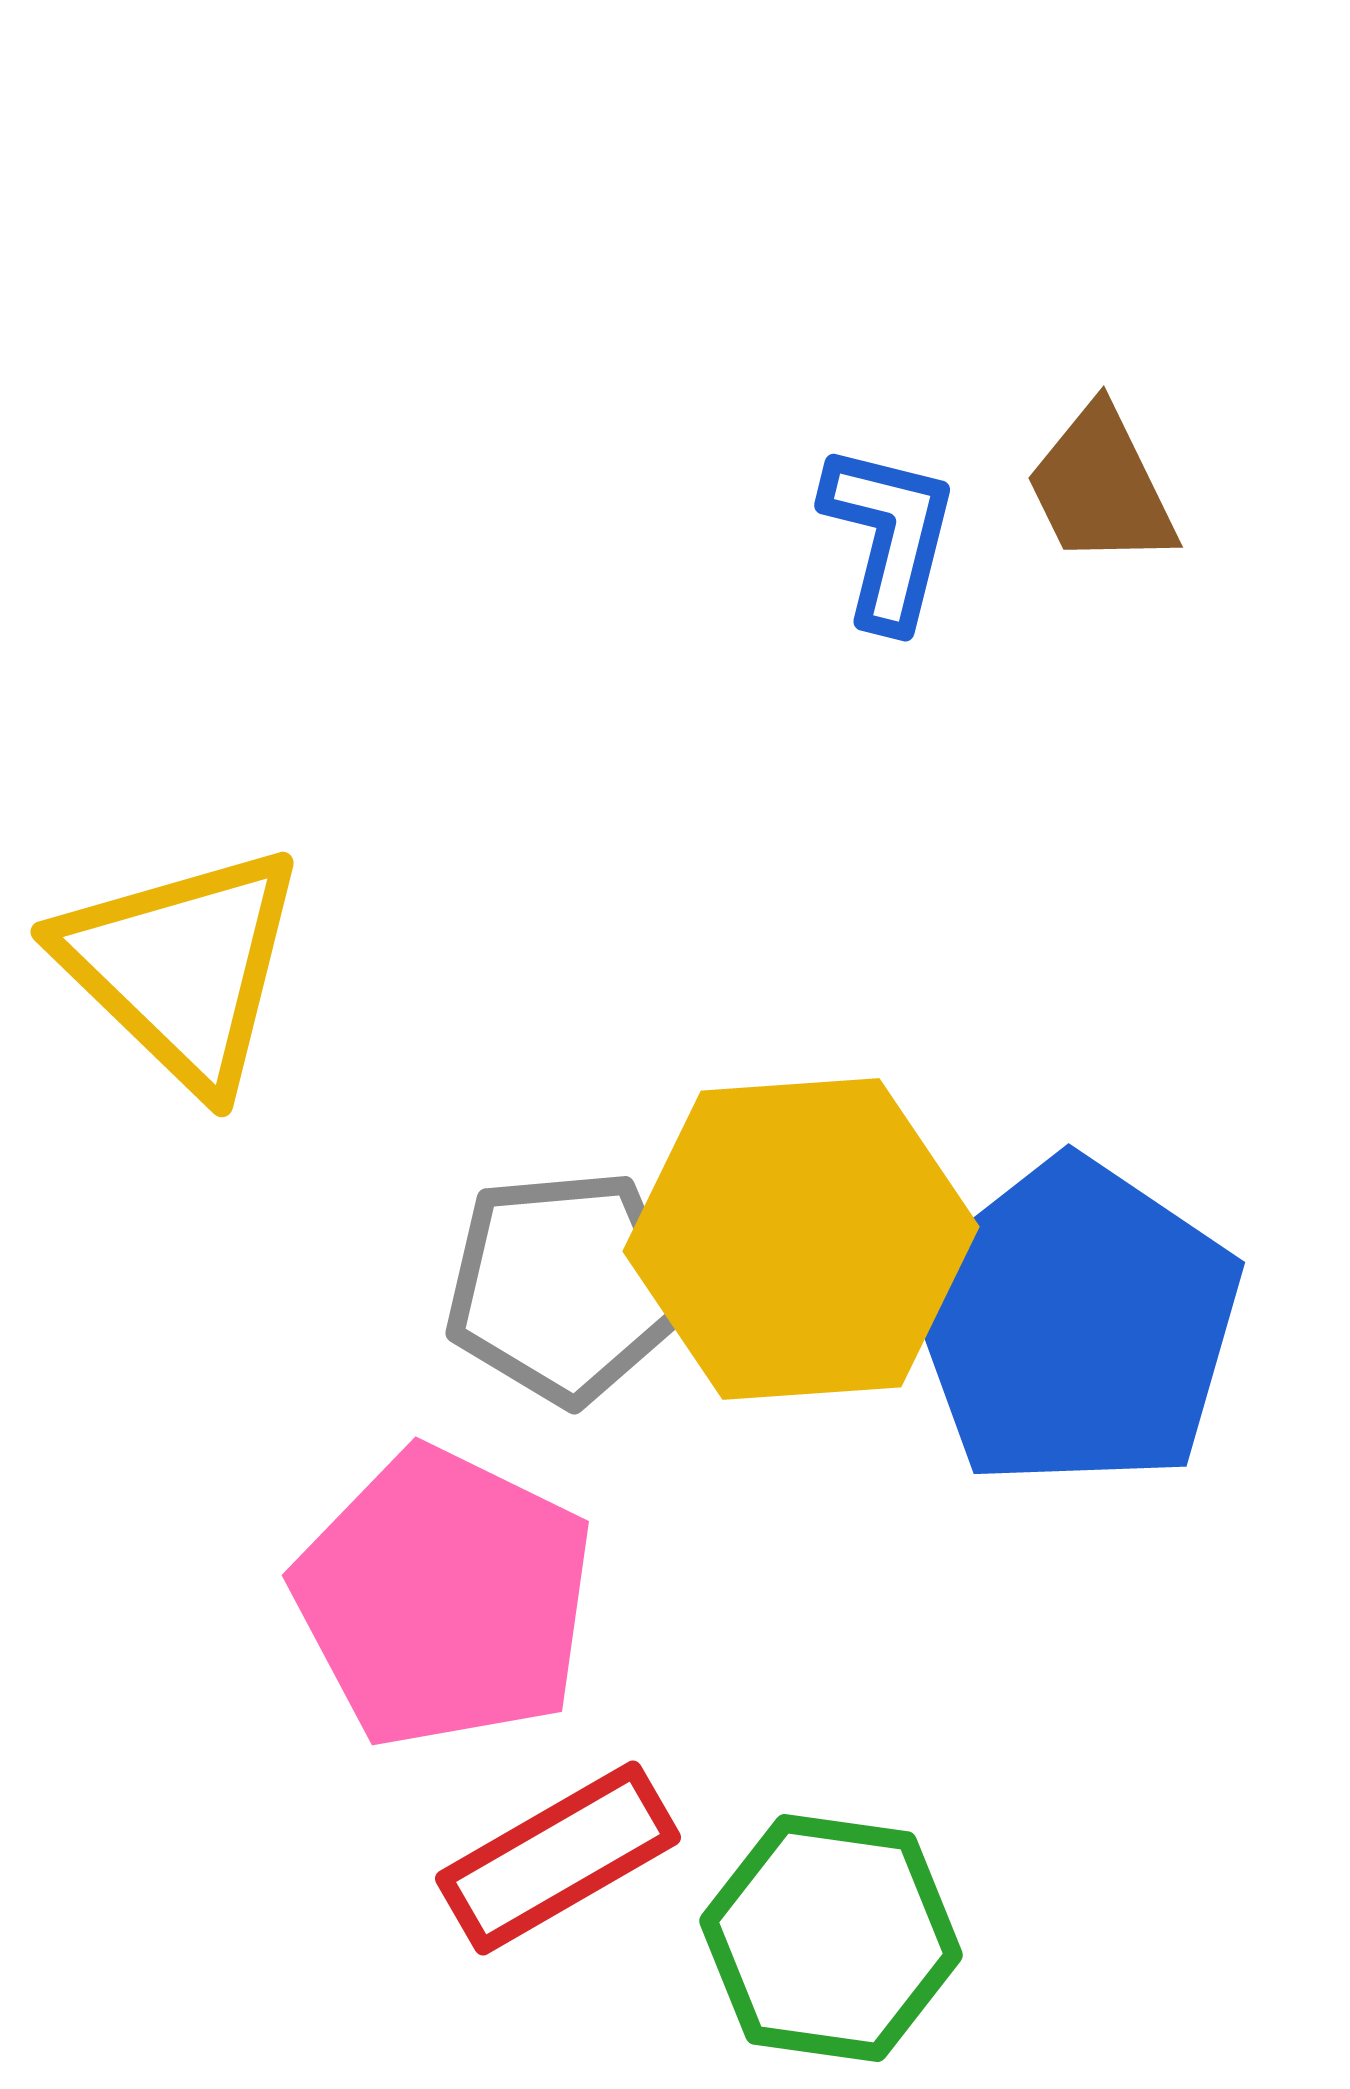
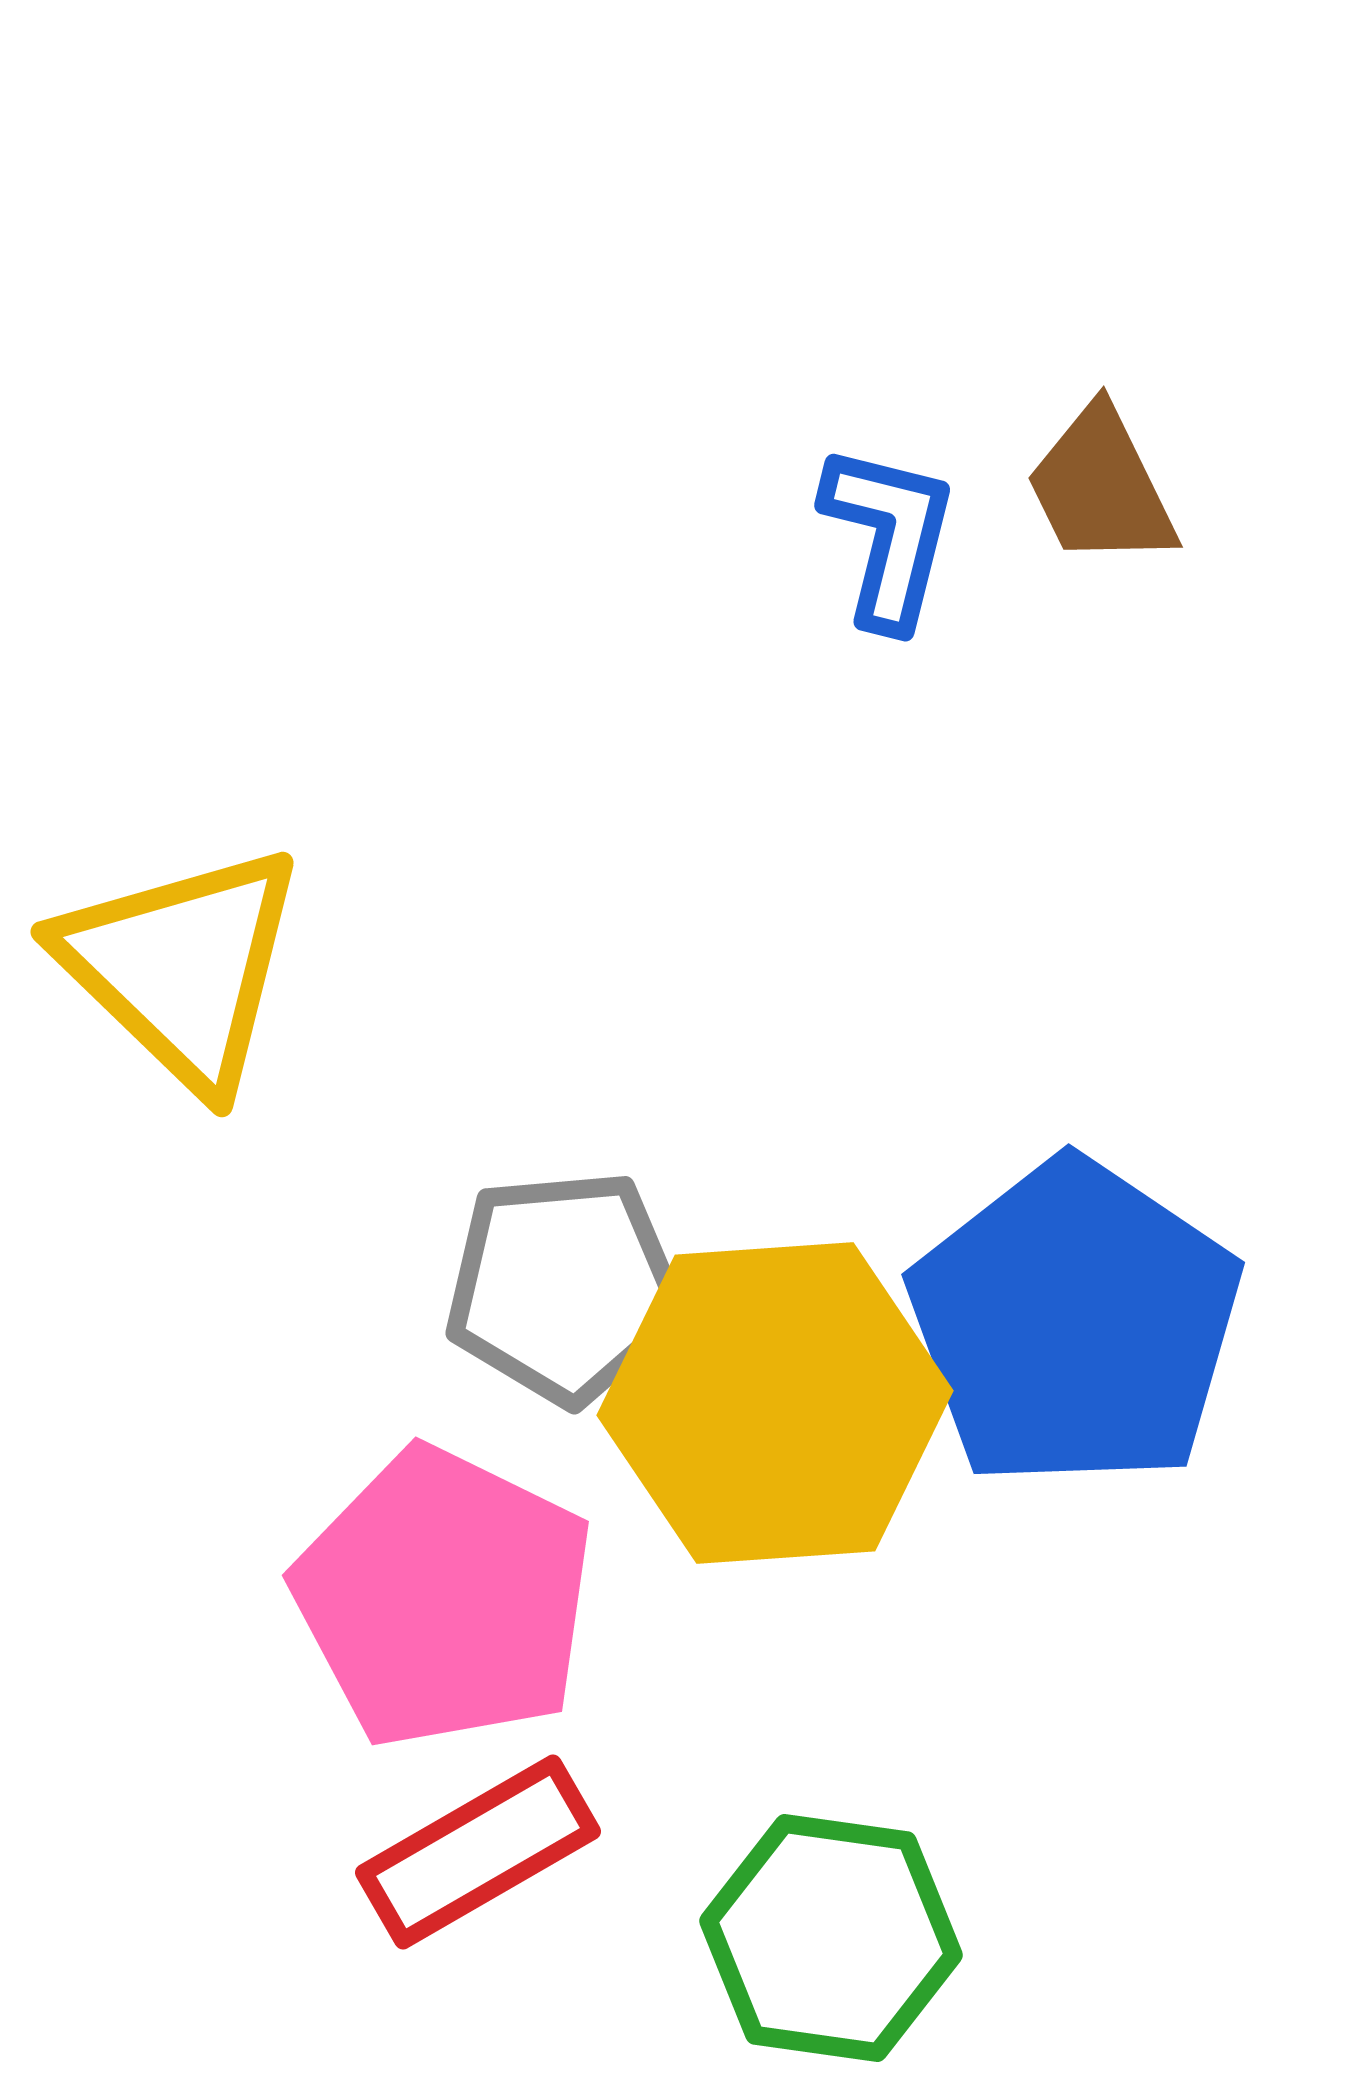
yellow hexagon: moved 26 px left, 164 px down
red rectangle: moved 80 px left, 6 px up
